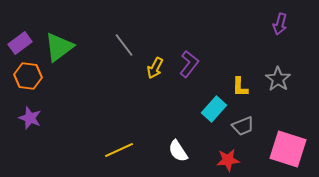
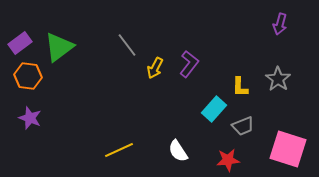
gray line: moved 3 px right
